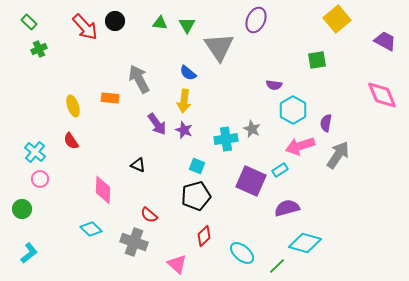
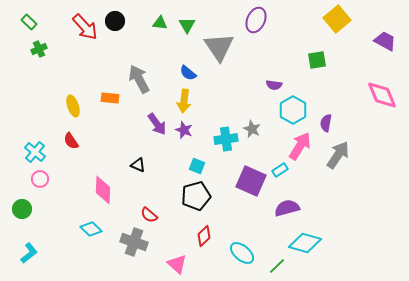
pink arrow at (300, 146): rotated 140 degrees clockwise
